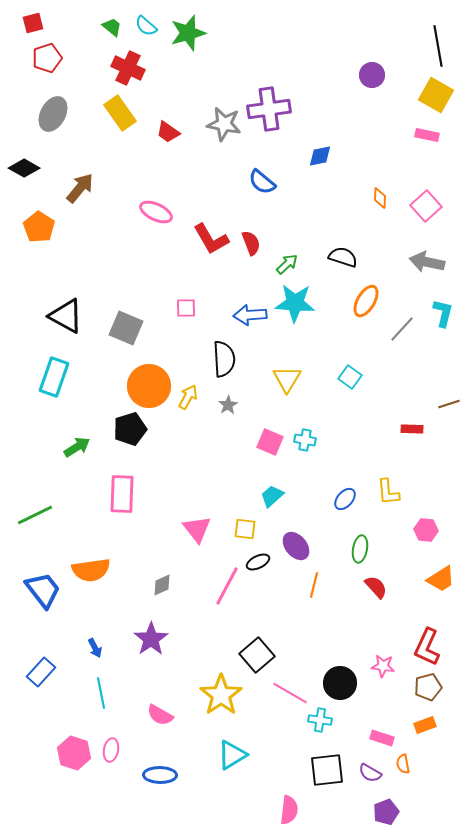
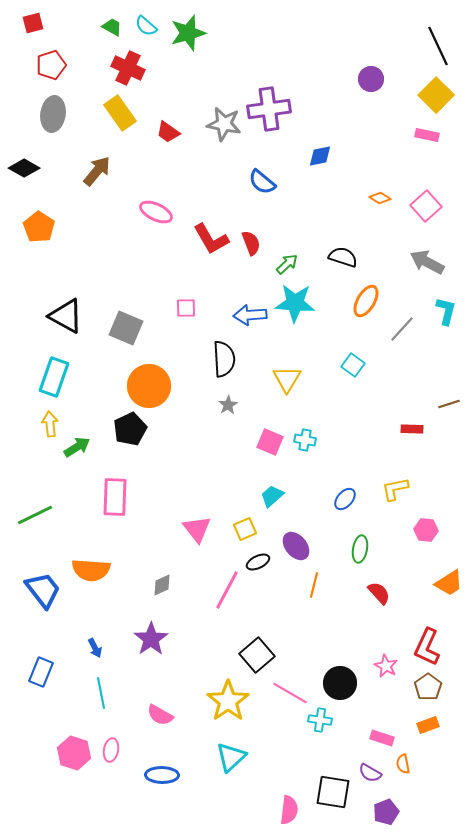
green trapezoid at (112, 27): rotated 10 degrees counterclockwise
black line at (438, 46): rotated 15 degrees counterclockwise
red pentagon at (47, 58): moved 4 px right, 7 px down
purple circle at (372, 75): moved 1 px left, 4 px down
yellow square at (436, 95): rotated 16 degrees clockwise
gray ellipse at (53, 114): rotated 20 degrees counterclockwise
brown arrow at (80, 188): moved 17 px right, 17 px up
orange diamond at (380, 198): rotated 60 degrees counterclockwise
gray arrow at (427, 262): rotated 16 degrees clockwise
cyan L-shape at (443, 313): moved 3 px right, 2 px up
cyan square at (350, 377): moved 3 px right, 12 px up
yellow arrow at (188, 397): moved 138 px left, 27 px down; rotated 35 degrees counterclockwise
black pentagon at (130, 429): rotated 8 degrees counterclockwise
yellow L-shape at (388, 492): moved 7 px right, 3 px up; rotated 84 degrees clockwise
pink rectangle at (122, 494): moved 7 px left, 3 px down
yellow square at (245, 529): rotated 30 degrees counterclockwise
orange semicircle at (91, 570): rotated 12 degrees clockwise
orange trapezoid at (441, 579): moved 8 px right, 4 px down
pink line at (227, 586): moved 4 px down
red semicircle at (376, 587): moved 3 px right, 6 px down
pink star at (383, 666): moved 3 px right; rotated 20 degrees clockwise
blue rectangle at (41, 672): rotated 20 degrees counterclockwise
brown pentagon at (428, 687): rotated 20 degrees counterclockwise
yellow star at (221, 695): moved 7 px right, 6 px down
orange rectangle at (425, 725): moved 3 px right
cyan triangle at (232, 755): moved 1 px left, 2 px down; rotated 12 degrees counterclockwise
black square at (327, 770): moved 6 px right, 22 px down; rotated 15 degrees clockwise
blue ellipse at (160, 775): moved 2 px right
